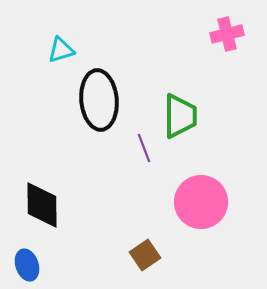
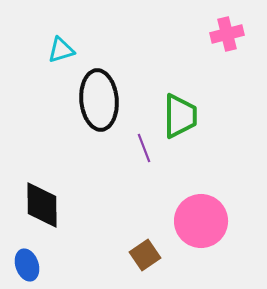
pink circle: moved 19 px down
